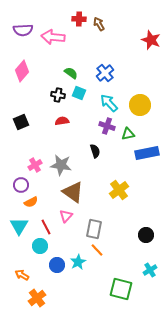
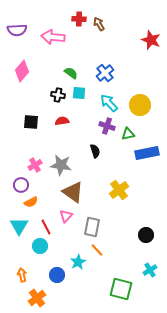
purple semicircle: moved 6 px left
cyan square: rotated 16 degrees counterclockwise
black square: moved 10 px right; rotated 28 degrees clockwise
gray rectangle: moved 2 px left, 2 px up
blue circle: moved 10 px down
orange arrow: rotated 48 degrees clockwise
